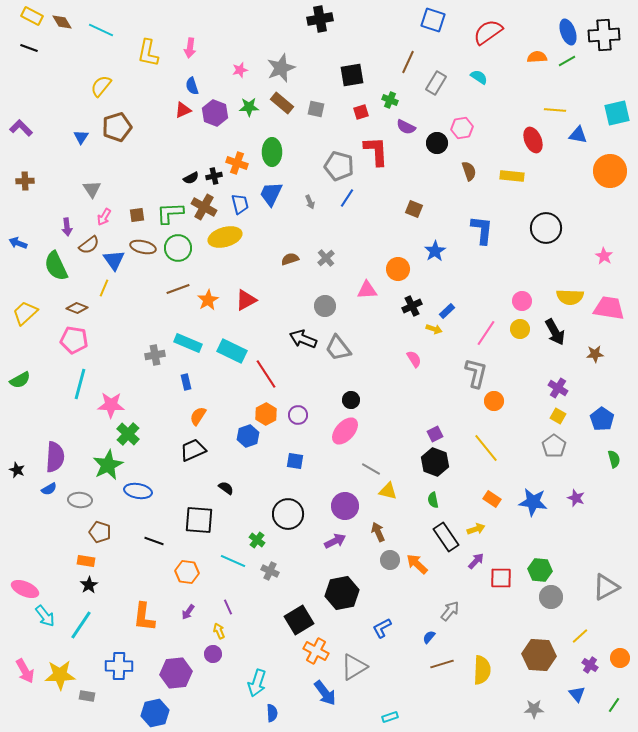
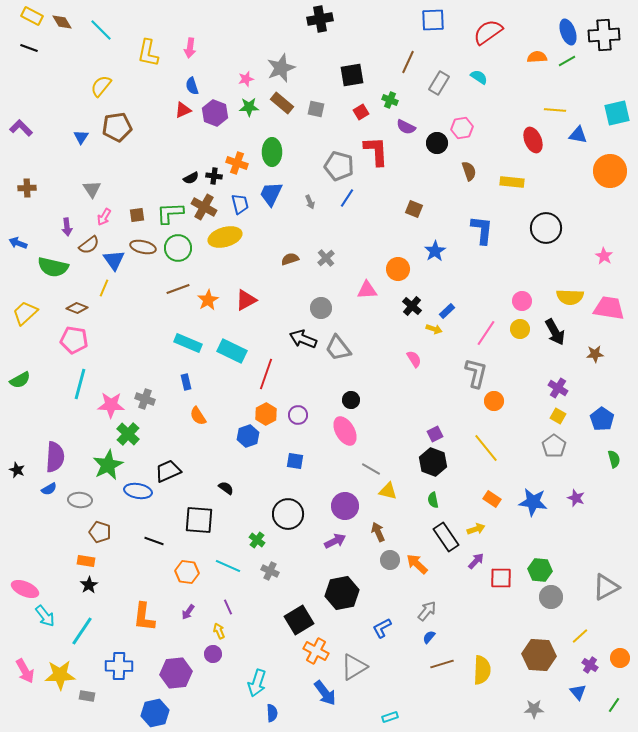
blue square at (433, 20): rotated 20 degrees counterclockwise
cyan line at (101, 30): rotated 20 degrees clockwise
pink star at (240, 70): moved 6 px right, 9 px down
gray rectangle at (436, 83): moved 3 px right
red square at (361, 112): rotated 14 degrees counterclockwise
brown pentagon at (117, 127): rotated 8 degrees clockwise
black cross at (214, 176): rotated 21 degrees clockwise
yellow rectangle at (512, 176): moved 6 px down
brown cross at (25, 181): moved 2 px right, 7 px down
green semicircle at (56, 266): moved 3 px left, 1 px down; rotated 52 degrees counterclockwise
gray circle at (325, 306): moved 4 px left, 2 px down
black cross at (412, 306): rotated 24 degrees counterclockwise
gray cross at (155, 355): moved 10 px left, 44 px down; rotated 30 degrees clockwise
red line at (266, 374): rotated 52 degrees clockwise
orange semicircle at (198, 416): rotated 66 degrees counterclockwise
pink ellipse at (345, 431): rotated 72 degrees counterclockwise
black trapezoid at (193, 450): moved 25 px left, 21 px down
black hexagon at (435, 462): moved 2 px left
cyan line at (233, 561): moved 5 px left, 5 px down
gray arrow at (450, 611): moved 23 px left
cyan line at (81, 625): moved 1 px right, 6 px down
blue triangle at (577, 694): moved 1 px right, 2 px up
